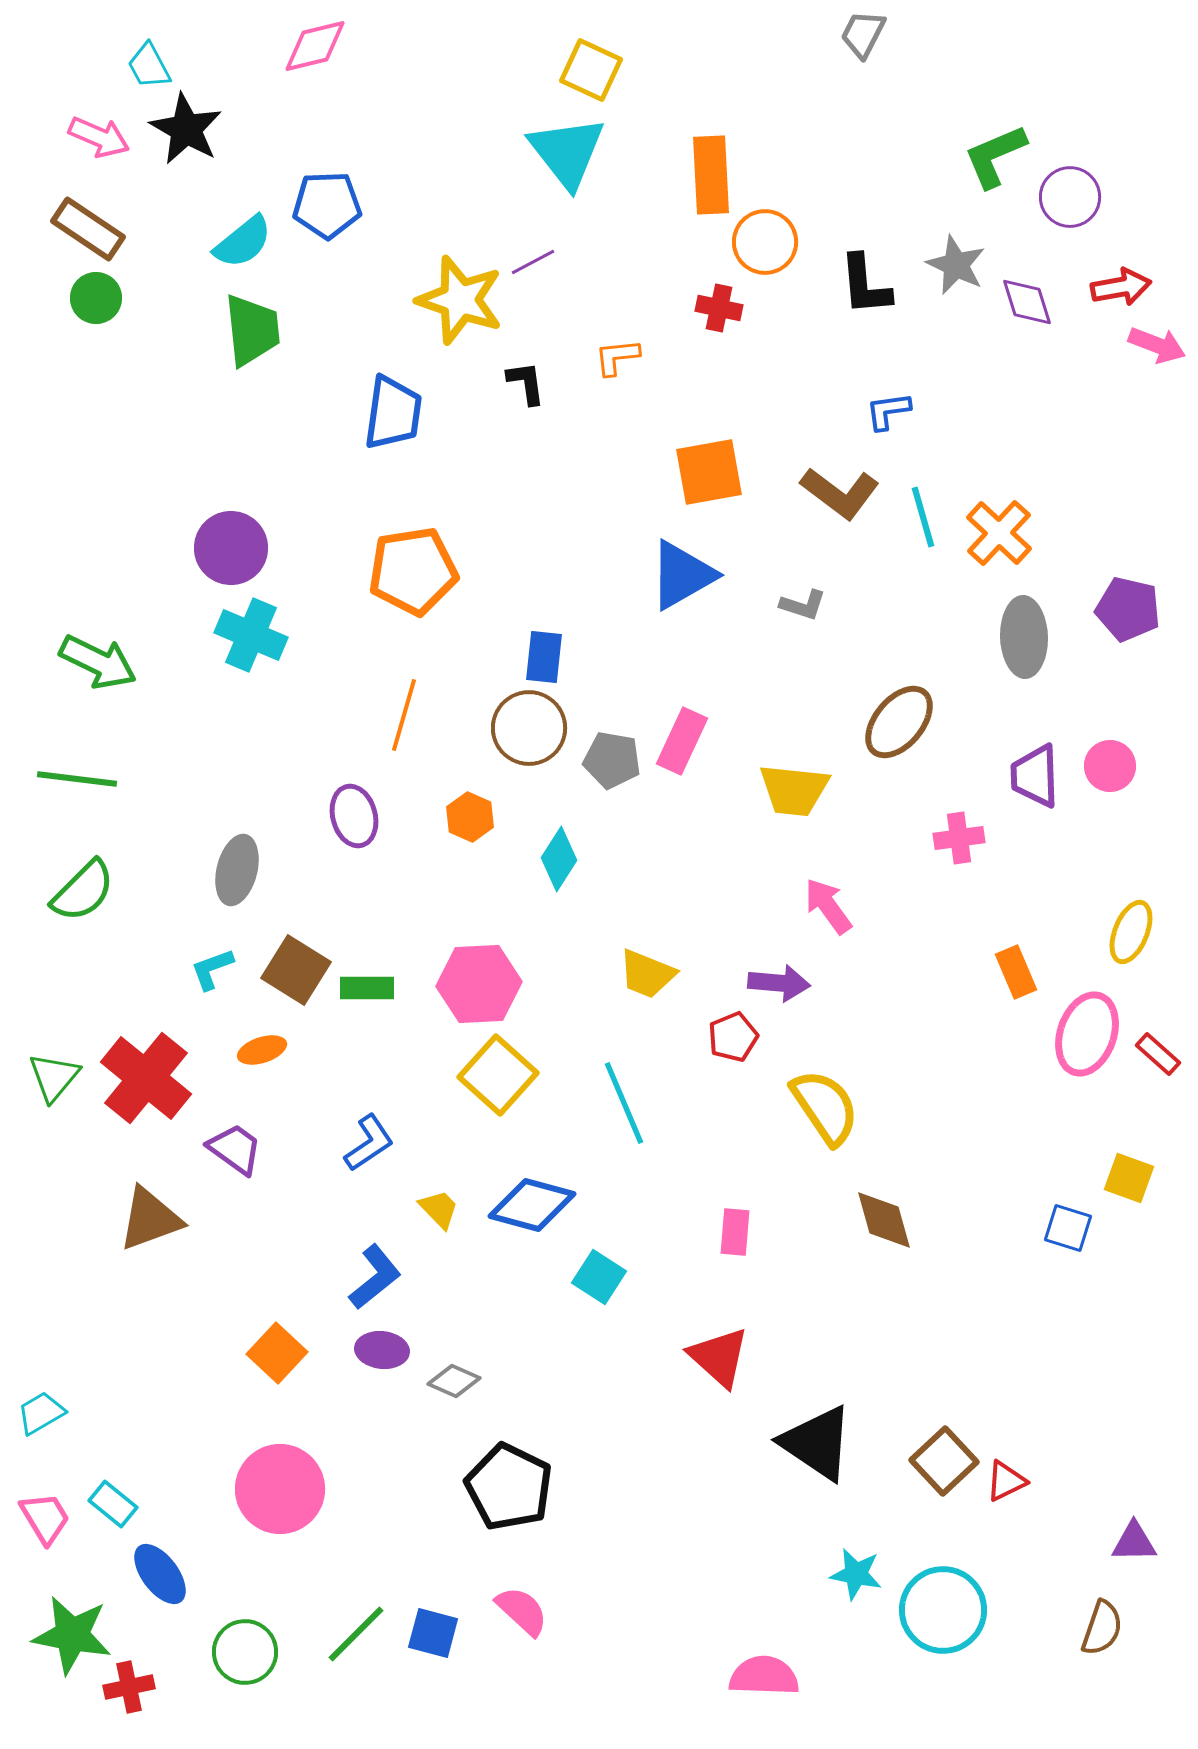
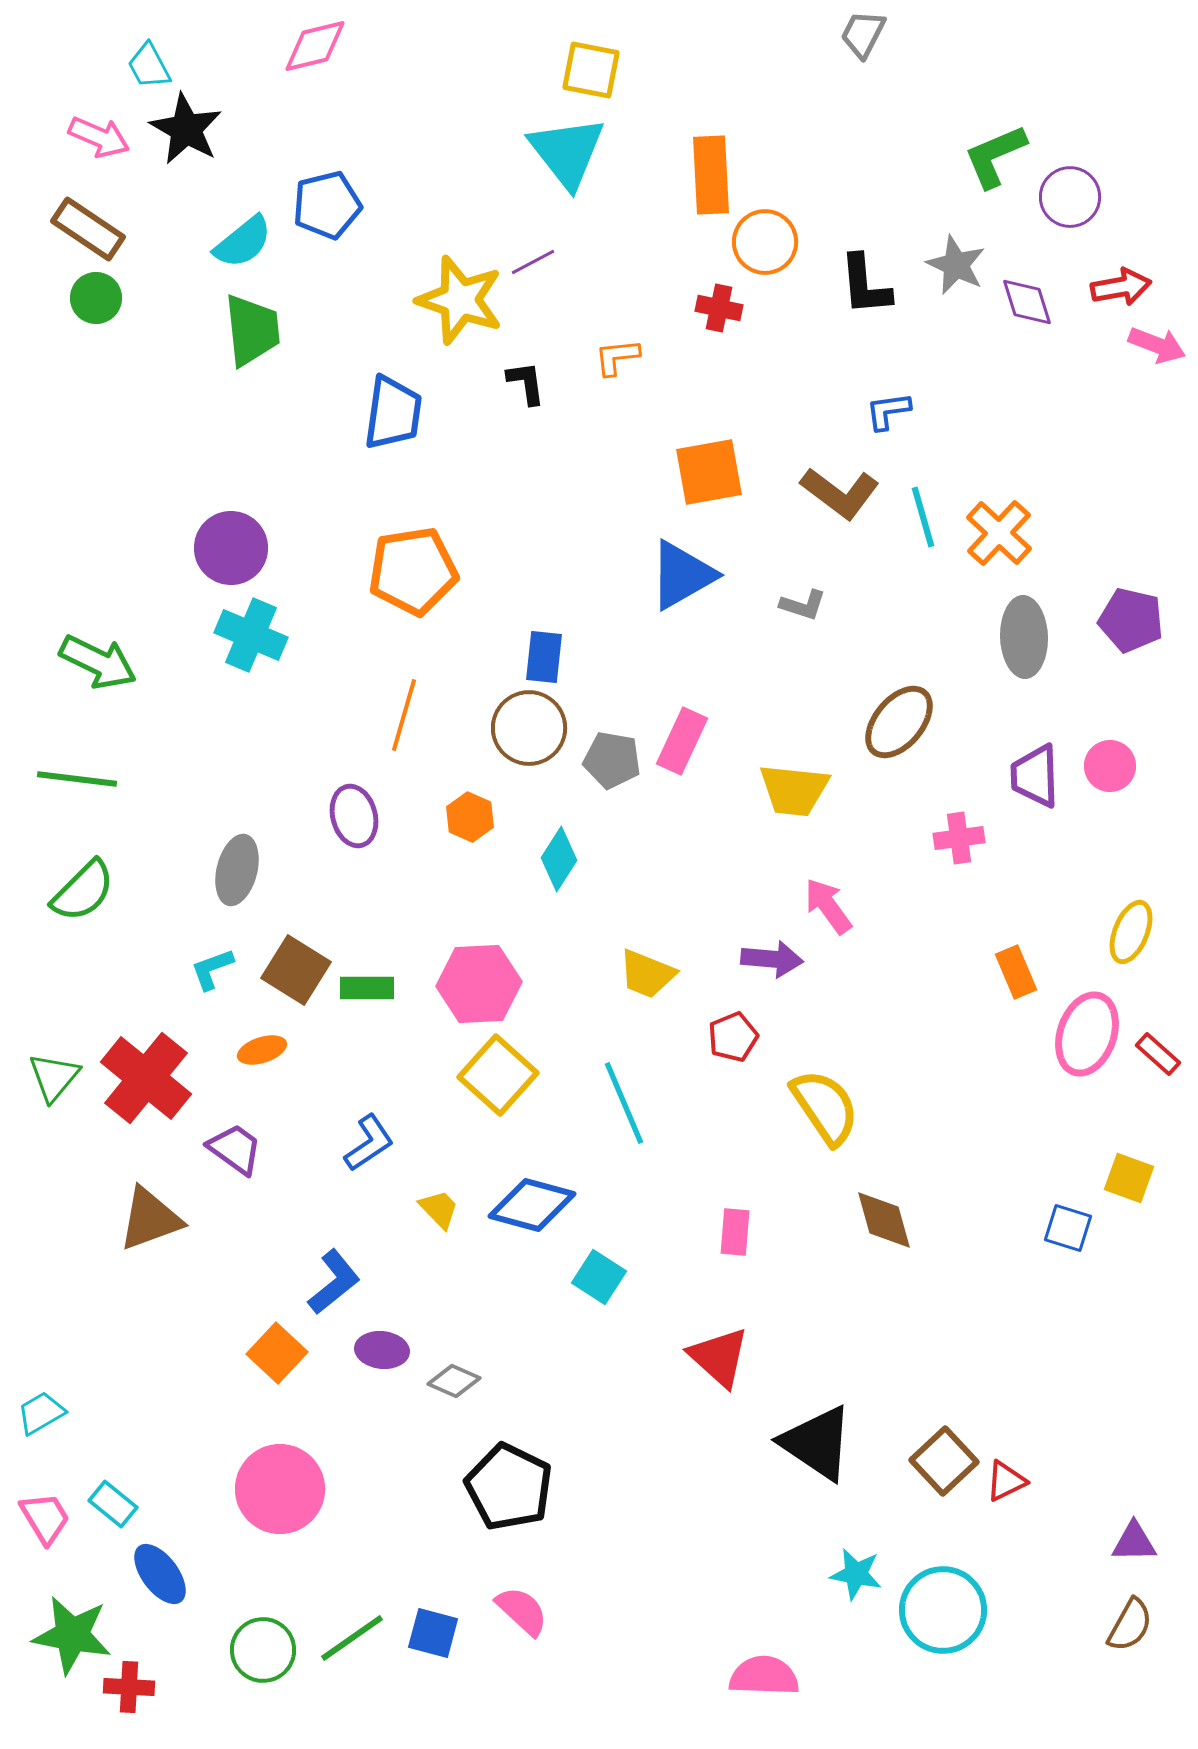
yellow square at (591, 70): rotated 14 degrees counterclockwise
blue pentagon at (327, 205): rotated 12 degrees counterclockwise
purple pentagon at (1128, 609): moved 3 px right, 11 px down
purple arrow at (779, 983): moved 7 px left, 24 px up
blue L-shape at (375, 1277): moved 41 px left, 5 px down
brown semicircle at (1102, 1628): moved 28 px right, 3 px up; rotated 10 degrees clockwise
green line at (356, 1634): moved 4 px left, 4 px down; rotated 10 degrees clockwise
green circle at (245, 1652): moved 18 px right, 2 px up
red cross at (129, 1687): rotated 15 degrees clockwise
